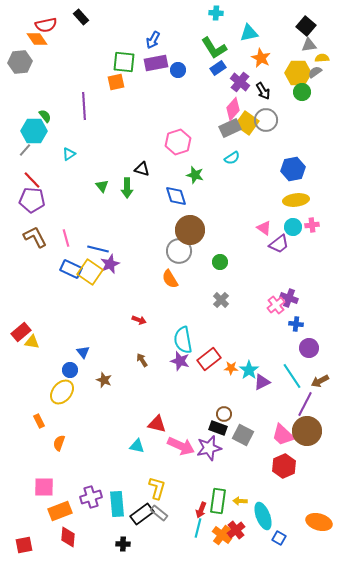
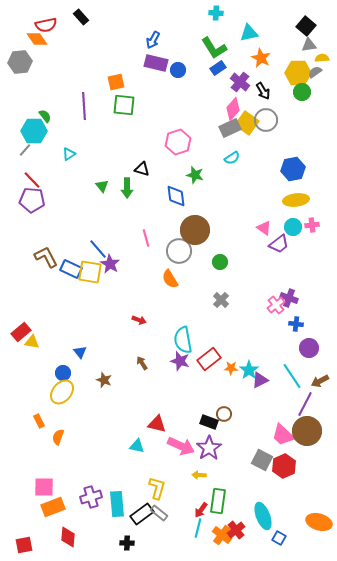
green square at (124, 62): moved 43 px down
purple rectangle at (156, 63): rotated 25 degrees clockwise
blue diamond at (176, 196): rotated 10 degrees clockwise
brown circle at (190, 230): moved 5 px right
brown L-shape at (35, 237): moved 11 px right, 20 px down
pink line at (66, 238): moved 80 px right
blue line at (98, 249): rotated 35 degrees clockwise
purple star at (110, 264): rotated 18 degrees counterclockwise
yellow square at (90, 272): rotated 25 degrees counterclockwise
blue triangle at (83, 352): moved 3 px left
brown arrow at (142, 360): moved 3 px down
blue circle at (70, 370): moved 7 px left, 3 px down
purple triangle at (262, 382): moved 2 px left, 2 px up
black rectangle at (218, 428): moved 9 px left, 6 px up
gray square at (243, 435): moved 19 px right, 25 px down
orange semicircle at (59, 443): moved 1 px left, 6 px up
purple star at (209, 448): rotated 20 degrees counterclockwise
yellow arrow at (240, 501): moved 41 px left, 26 px up
red arrow at (201, 510): rotated 14 degrees clockwise
orange rectangle at (60, 511): moved 7 px left, 4 px up
black cross at (123, 544): moved 4 px right, 1 px up
